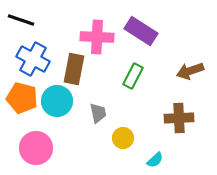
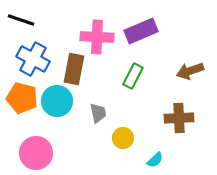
purple rectangle: rotated 56 degrees counterclockwise
pink circle: moved 5 px down
